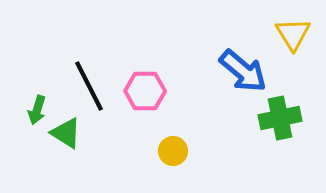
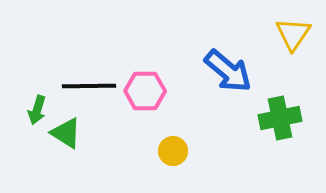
yellow triangle: rotated 6 degrees clockwise
blue arrow: moved 15 px left
black line: rotated 64 degrees counterclockwise
